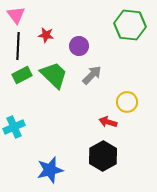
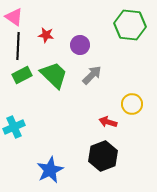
pink triangle: moved 2 px left, 2 px down; rotated 18 degrees counterclockwise
purple circle: moved 1 px right, 1 px up
yellow circle: moved 5 px right, 2 px down
black hexagon: rotated 8 degrees clockwise
blue star: rotated 12 degrees counterclockwise
